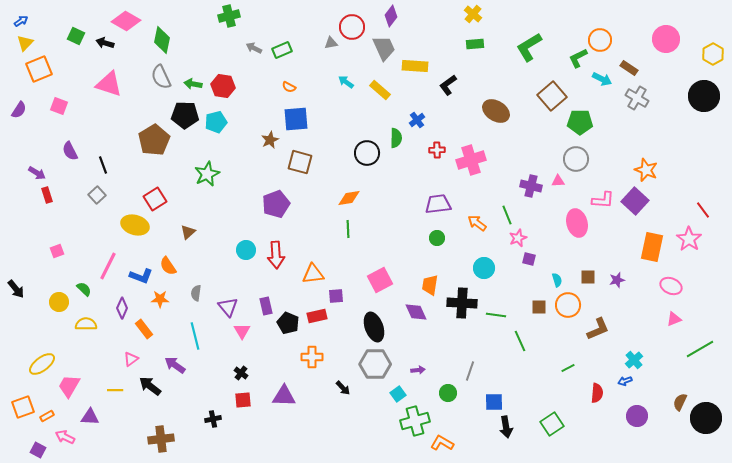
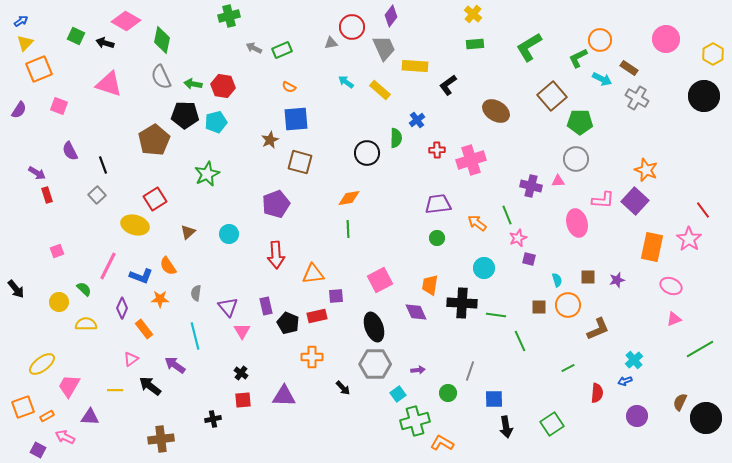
cyan circle at (246, 250): moved 17 px left, 16 px up
blue square at (494, 402): moved 3 px up
